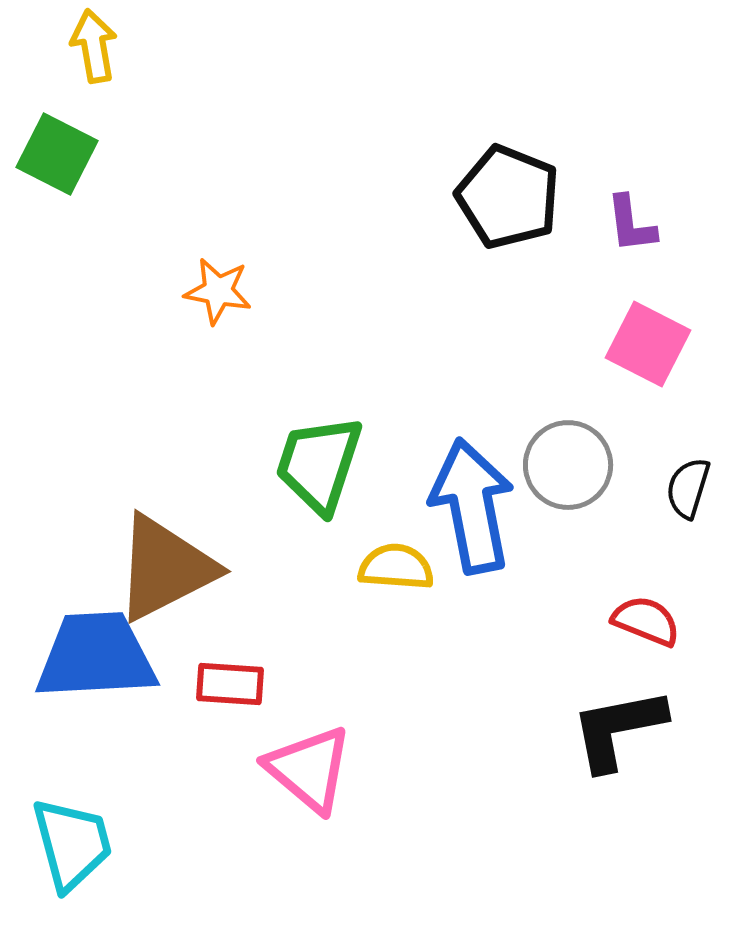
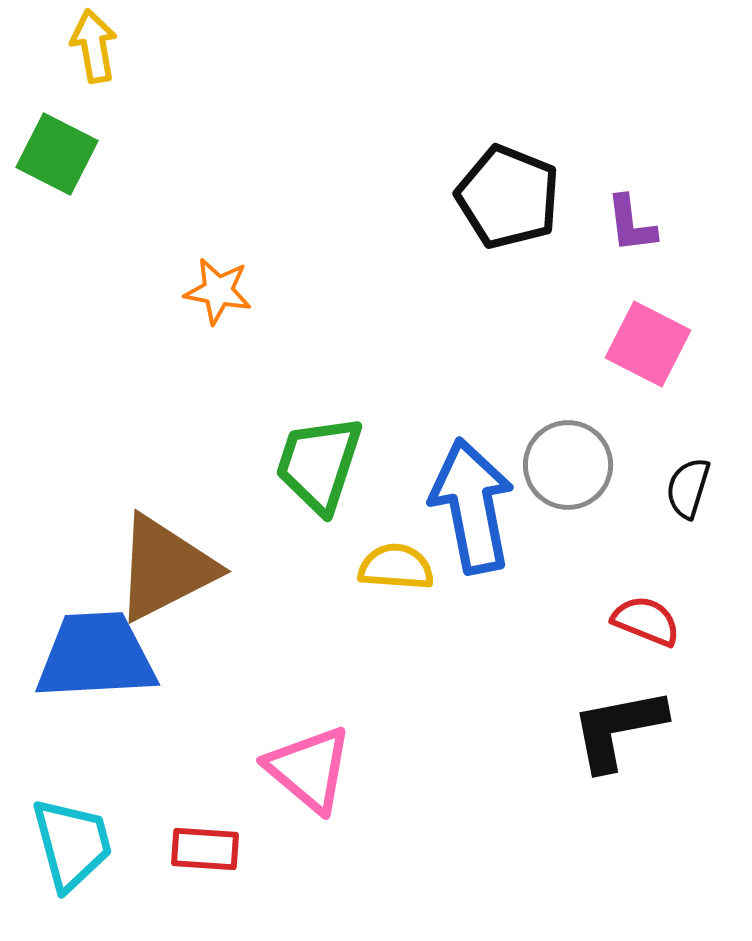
red rectangle: moved 25 px left, 165 px down
